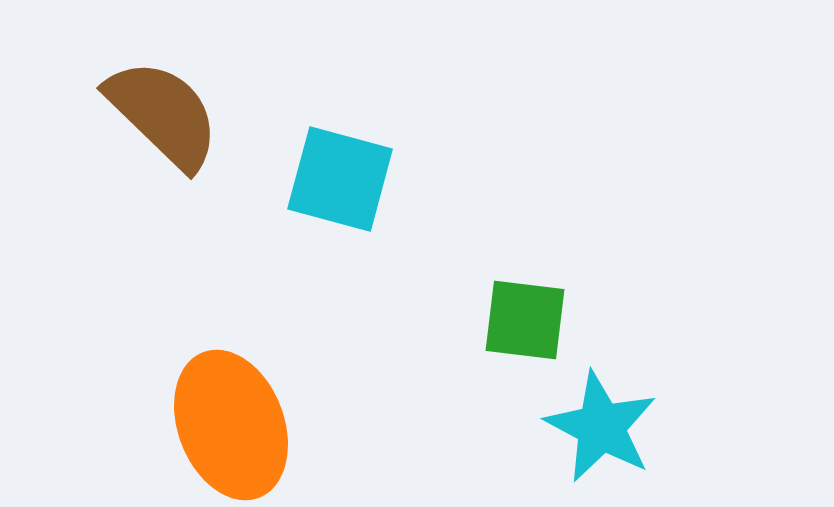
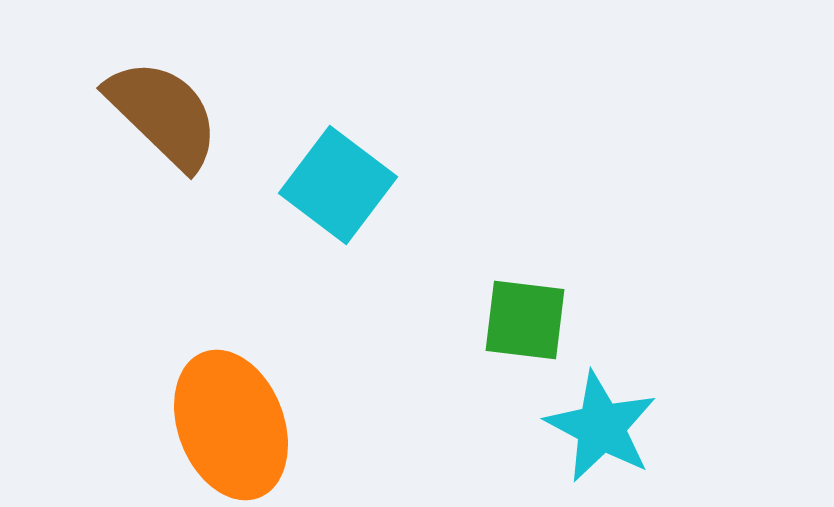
cyan square: moved 2 px left, 6 px down; rotated 22 degrees clockwise
